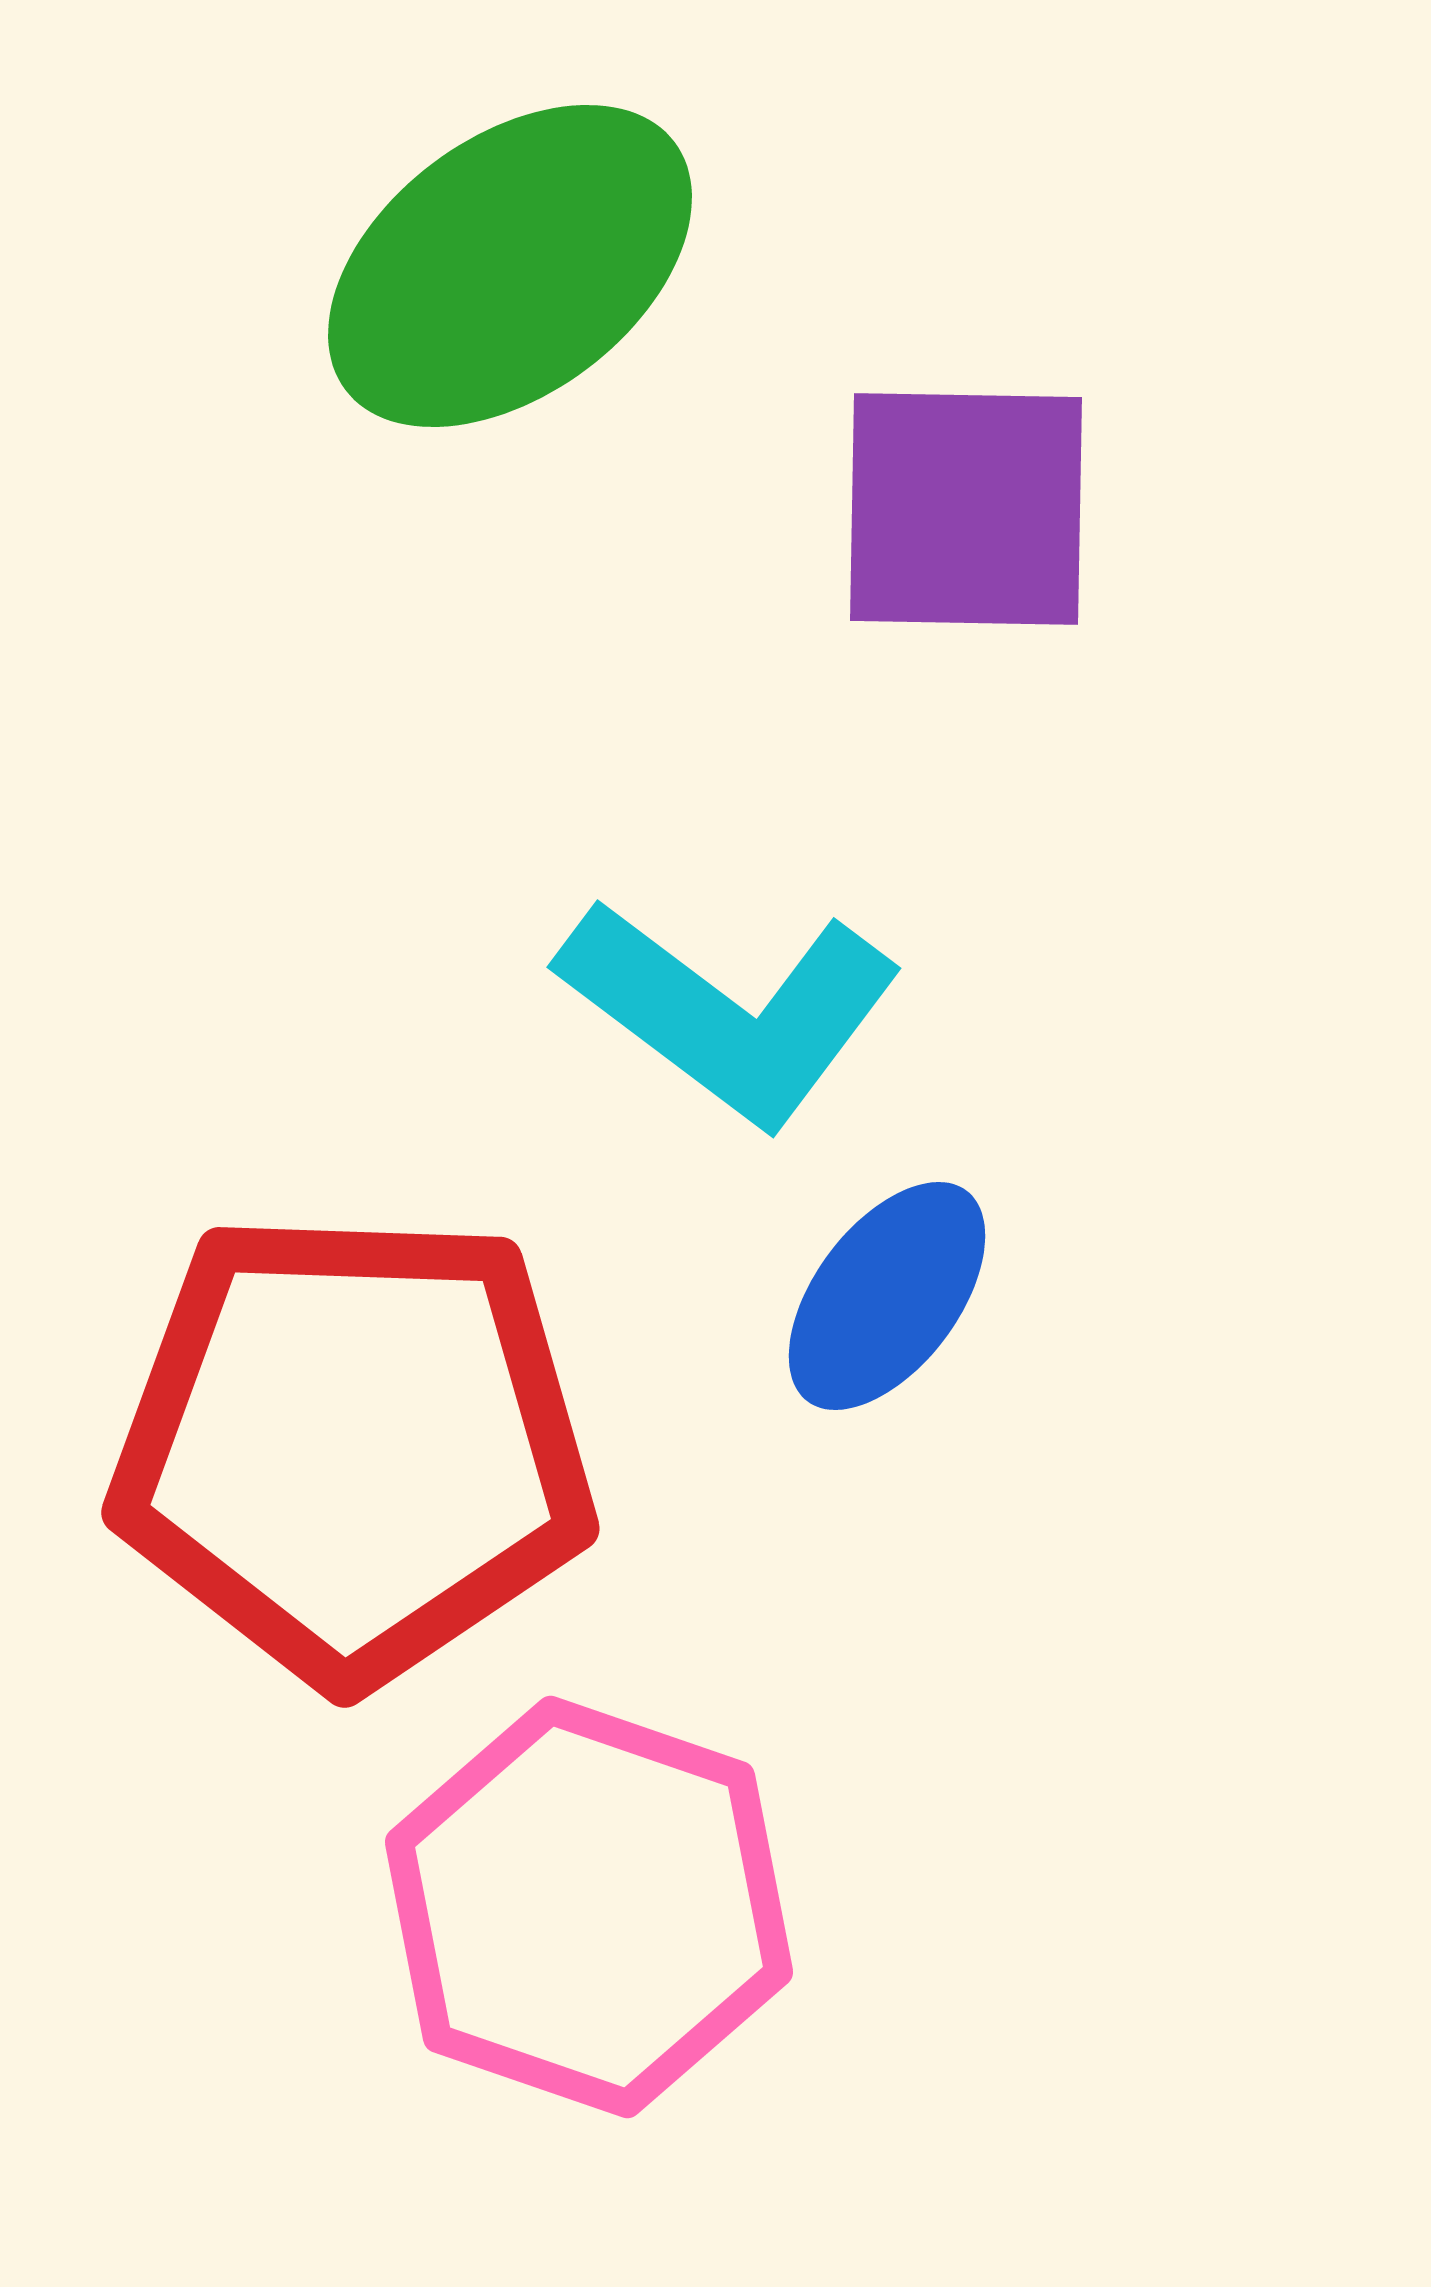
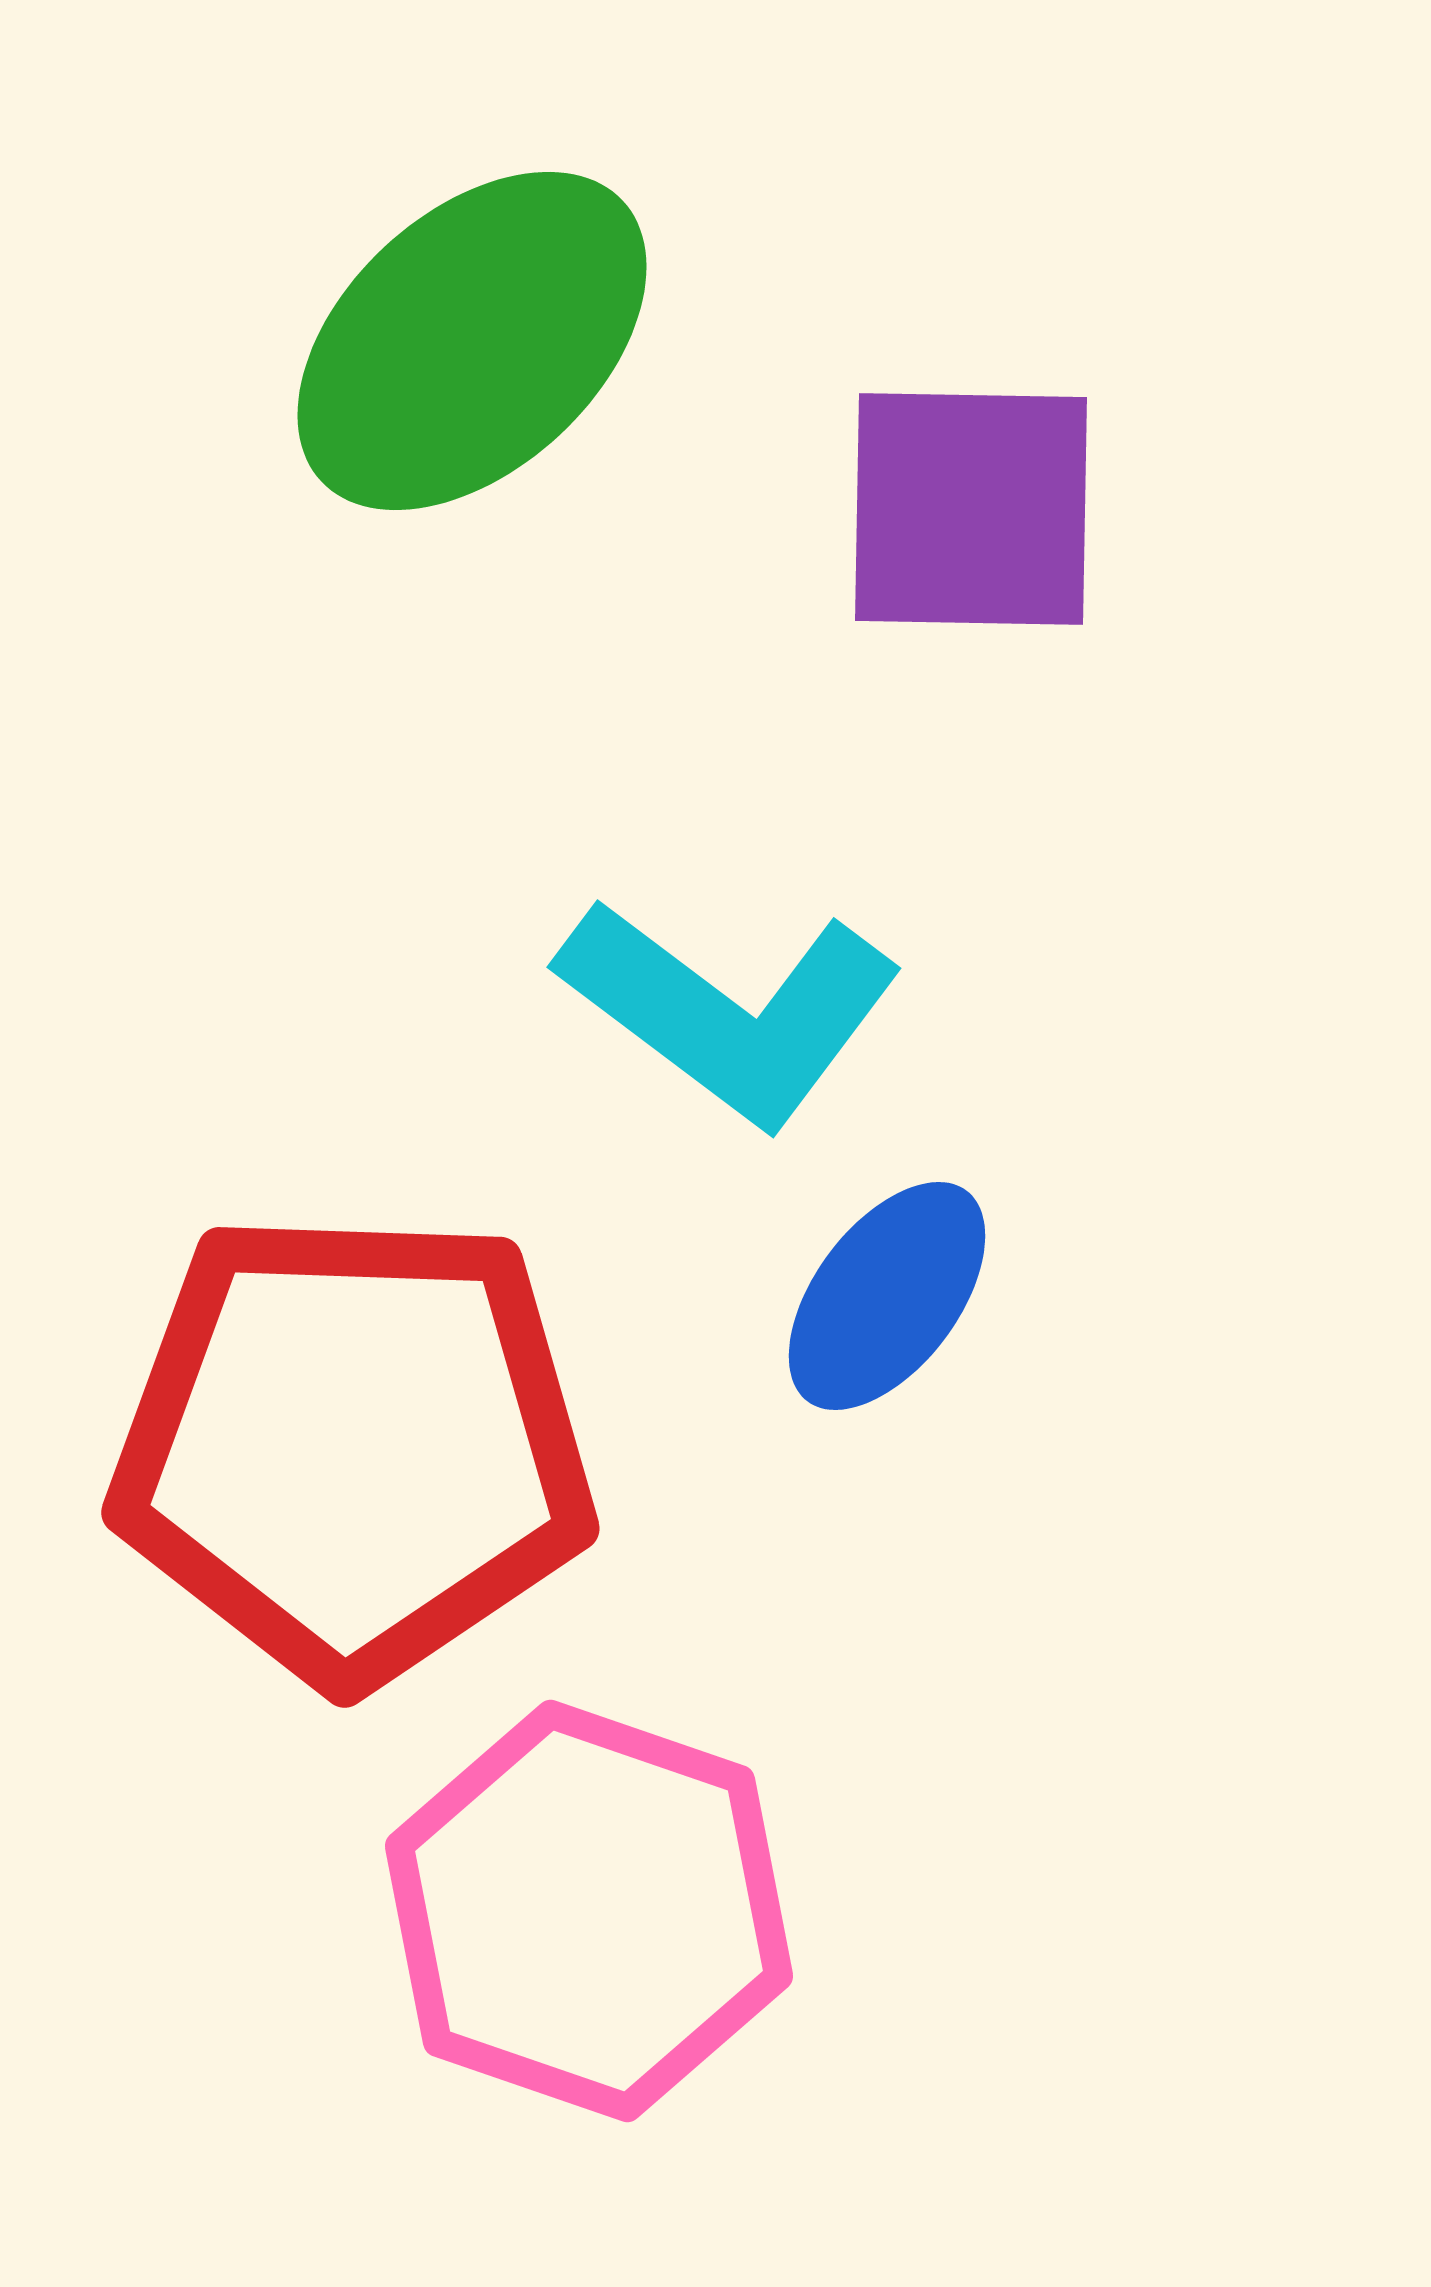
green ellipse: moved 38 px left, 75 px down; rotated 6 degrees counterclockwise
purple square: moved 5 px right
pink hexagon: moved 4 px down
